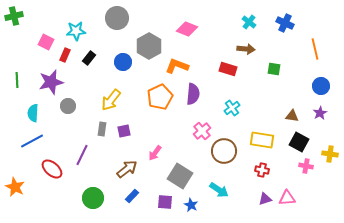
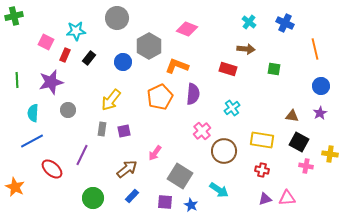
gray circle at (68, 106): moved 4 px down
